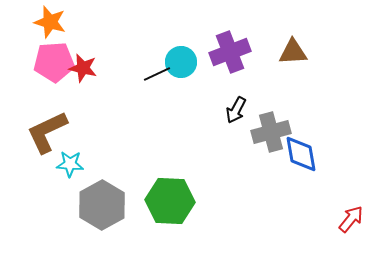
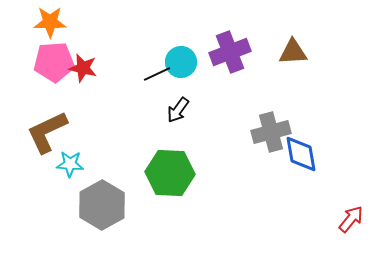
orange star: rotated 16 degrees counterclockwise
black arrow: moved 58 px left; rotated 8 degrees clockwise
green hexagon: moved 28 px up
